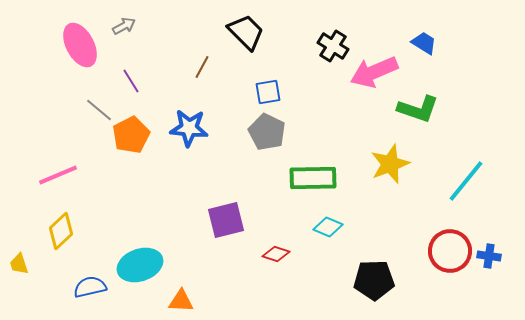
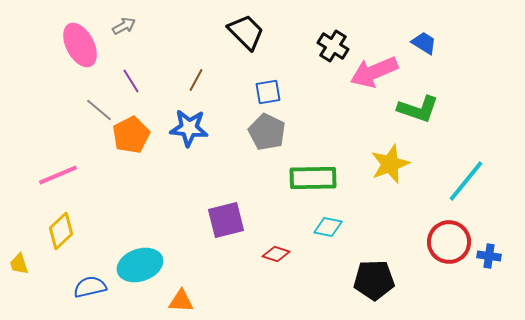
brown line: moved 6 px left, 13 px down
cyan diamond: rotated 12 degrees counterclockwise
red circle: moved 1 px left, 9 px up
